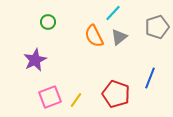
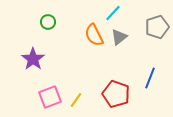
orange semicircle: moved 1 px up
purple star: moved 2 px left, 1 px up; rotated 10 degrees counterclockwise
